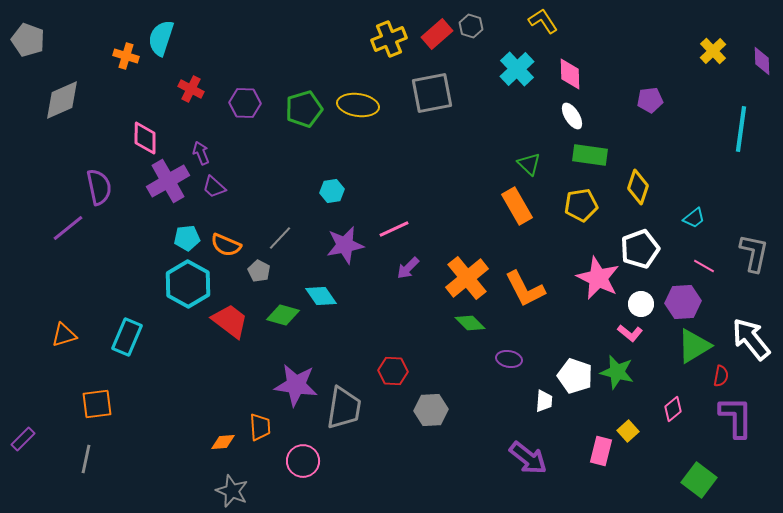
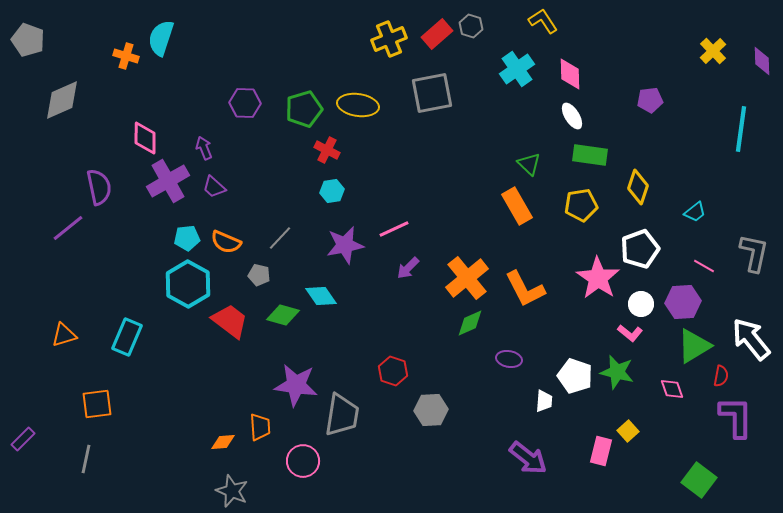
cyan cross at (517, 69): rotated 8 degrees clockwise
red cross at (191, 89): moved 136 px right, 61 px down
purple arrow at (201, 153): moved 3 px right, 5 px up
cyan trapezoid at (694, 218): moved 1 px right, 6 px up
orange semicircle at (226, 245): moved 3 px up
gray pentagon at (259, 271): moved 4 px down; rotated 15 degrees counterclockwise
pink star at (598, 278): rotated 9 degrees clockwise
green diamond at (470, 323): rotated 68 degrees counterclockwise
red hexagon at (393, 371): rotated 16 degrees clockwise
gray trapezoid at (344, 408): moved 2 px left, 7 px down
pink diamond at (673, 409): moved 1 px left, 20 px up; rotated 70 degrees counterclockwise
